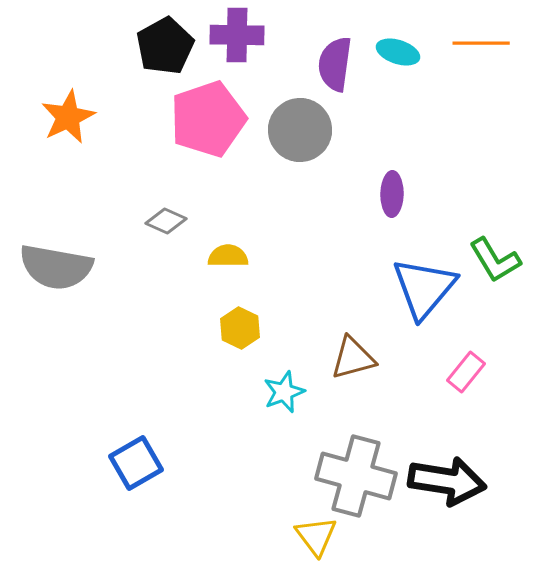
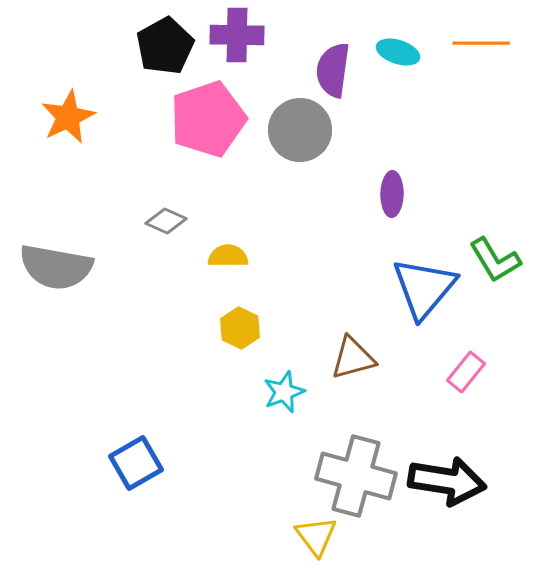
purple semicircle: moved 2 px left, 6 px down
